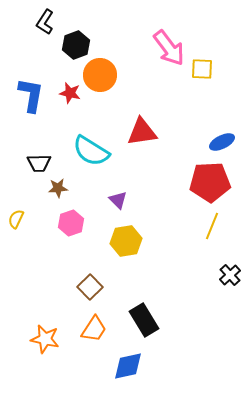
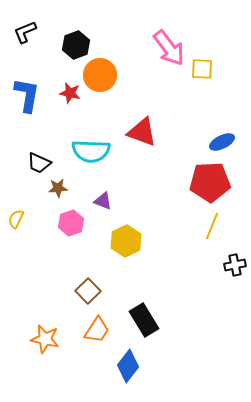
black L-shape: moved 20 px left, 10 px down; rotated 35 degrees clockwise
blue L-shape: moved 4 px left
red triangle: rotated 28 degrees clockwise
cyan semicircle: rotated 30 degrees counterclockwise
black trapezoid: rotated 25 degrees clockwise
purple triangle: moved 15 px left, 1 px down; rotated 24 degrees counterclockwise
yellow hexagon: rotated 16 degrees counterclockwise
black cross: moved 5 px right, 10 px up; rotated 30 degrees clockwise
brown square: moved 2 px left, 4 px down
orange trapezoid: moved 3 px right, 1 px down
blue diamond: rotated 40 degrees counterclockwise
